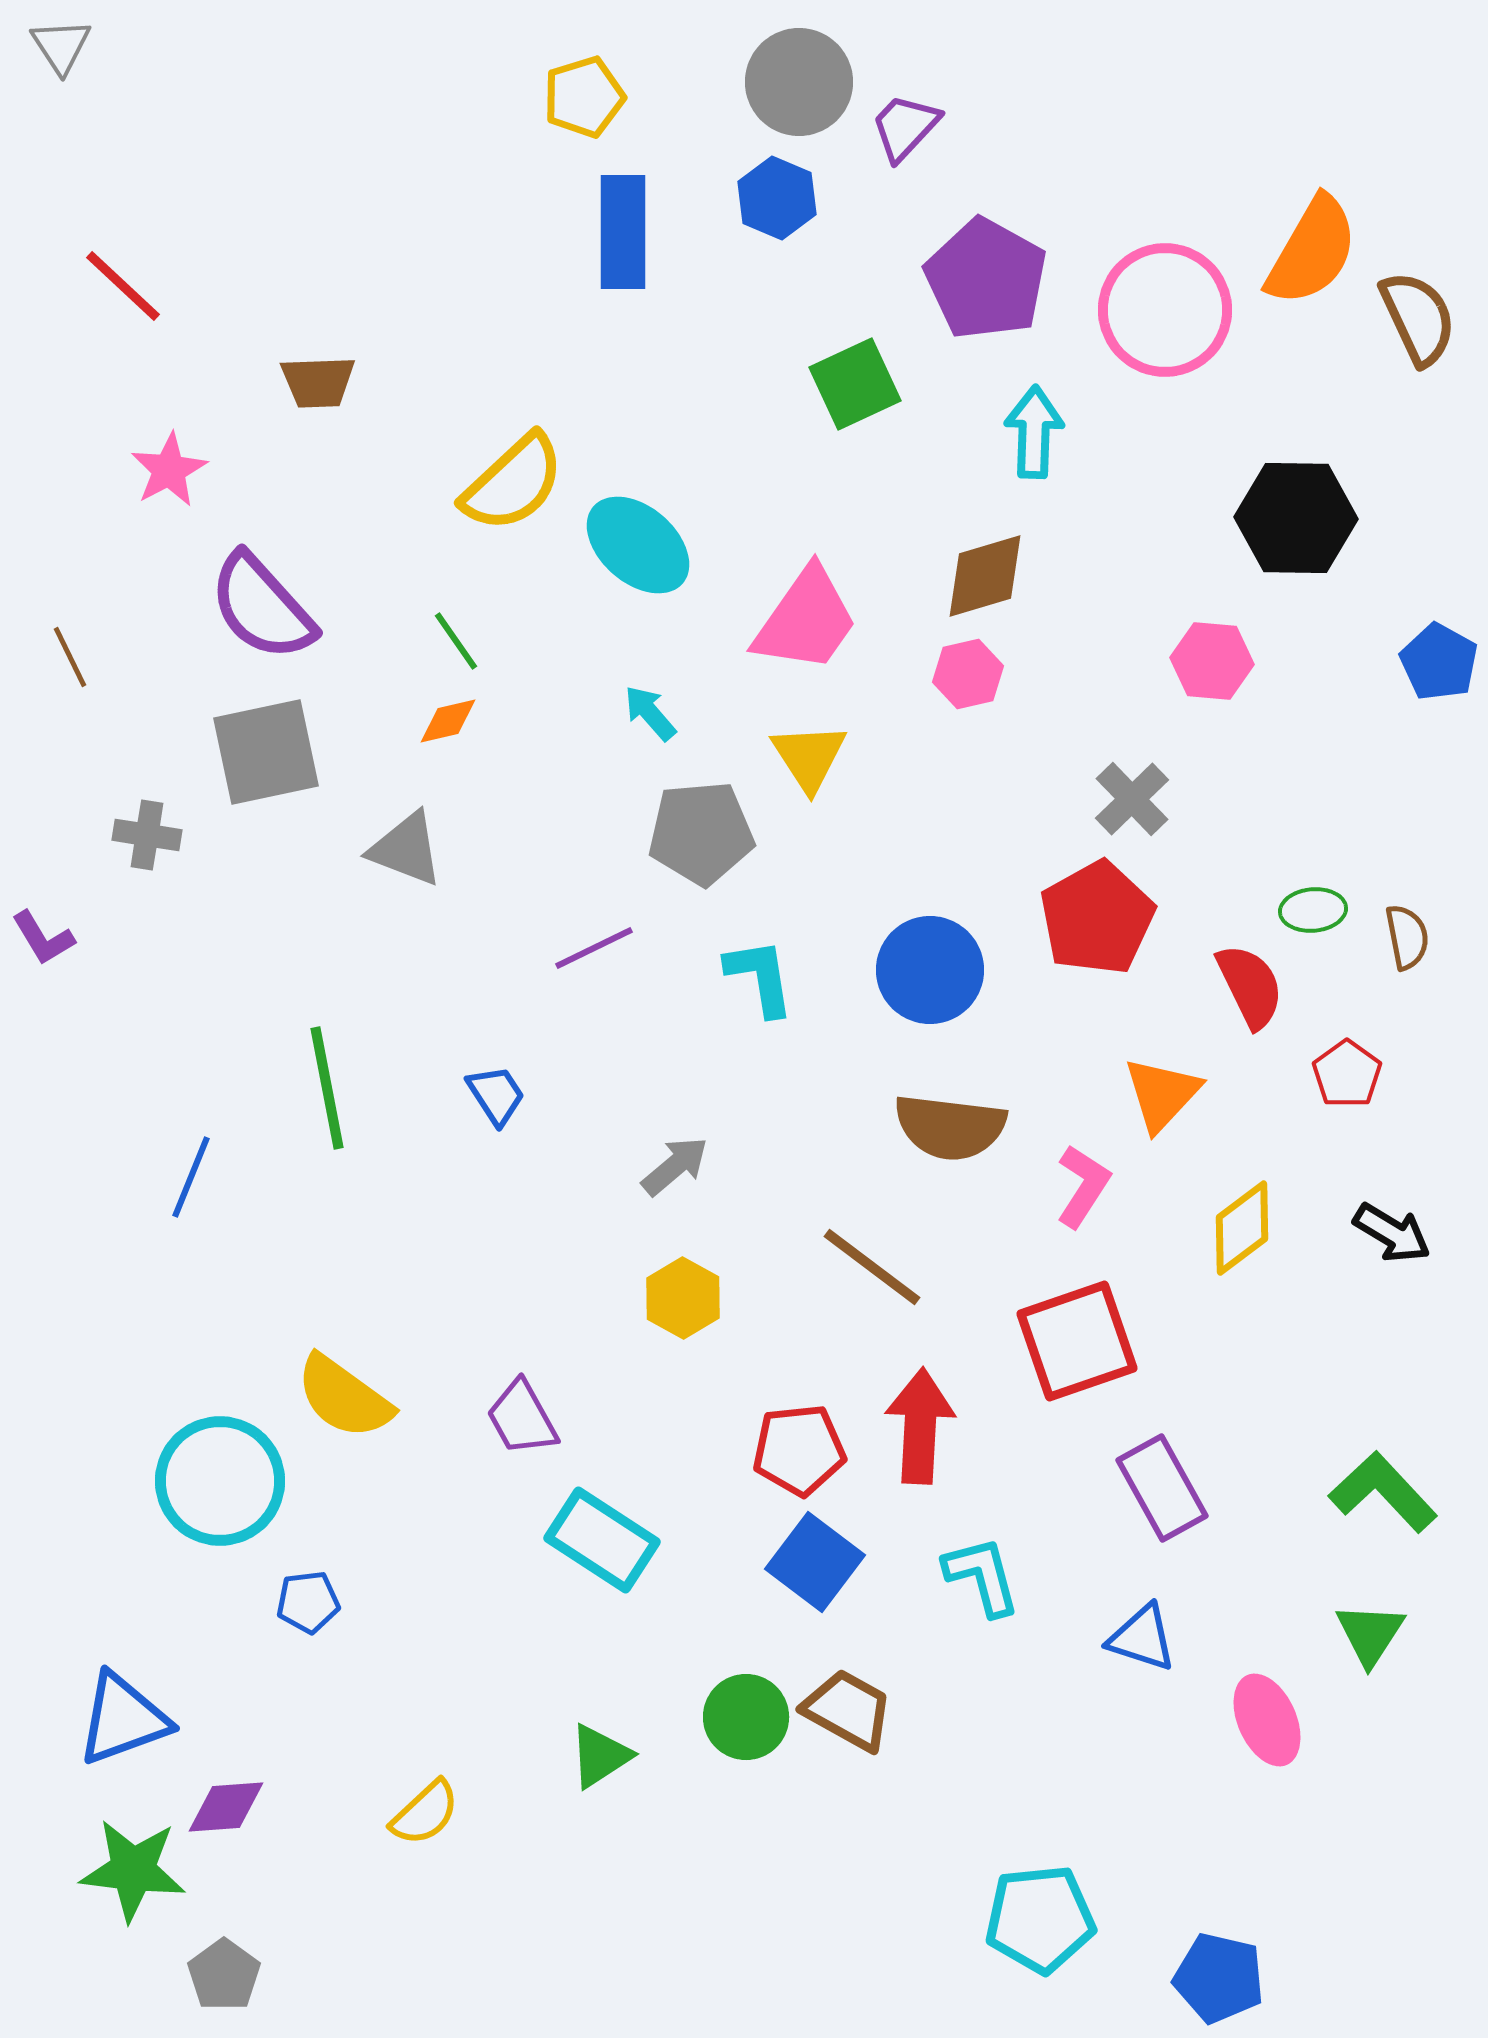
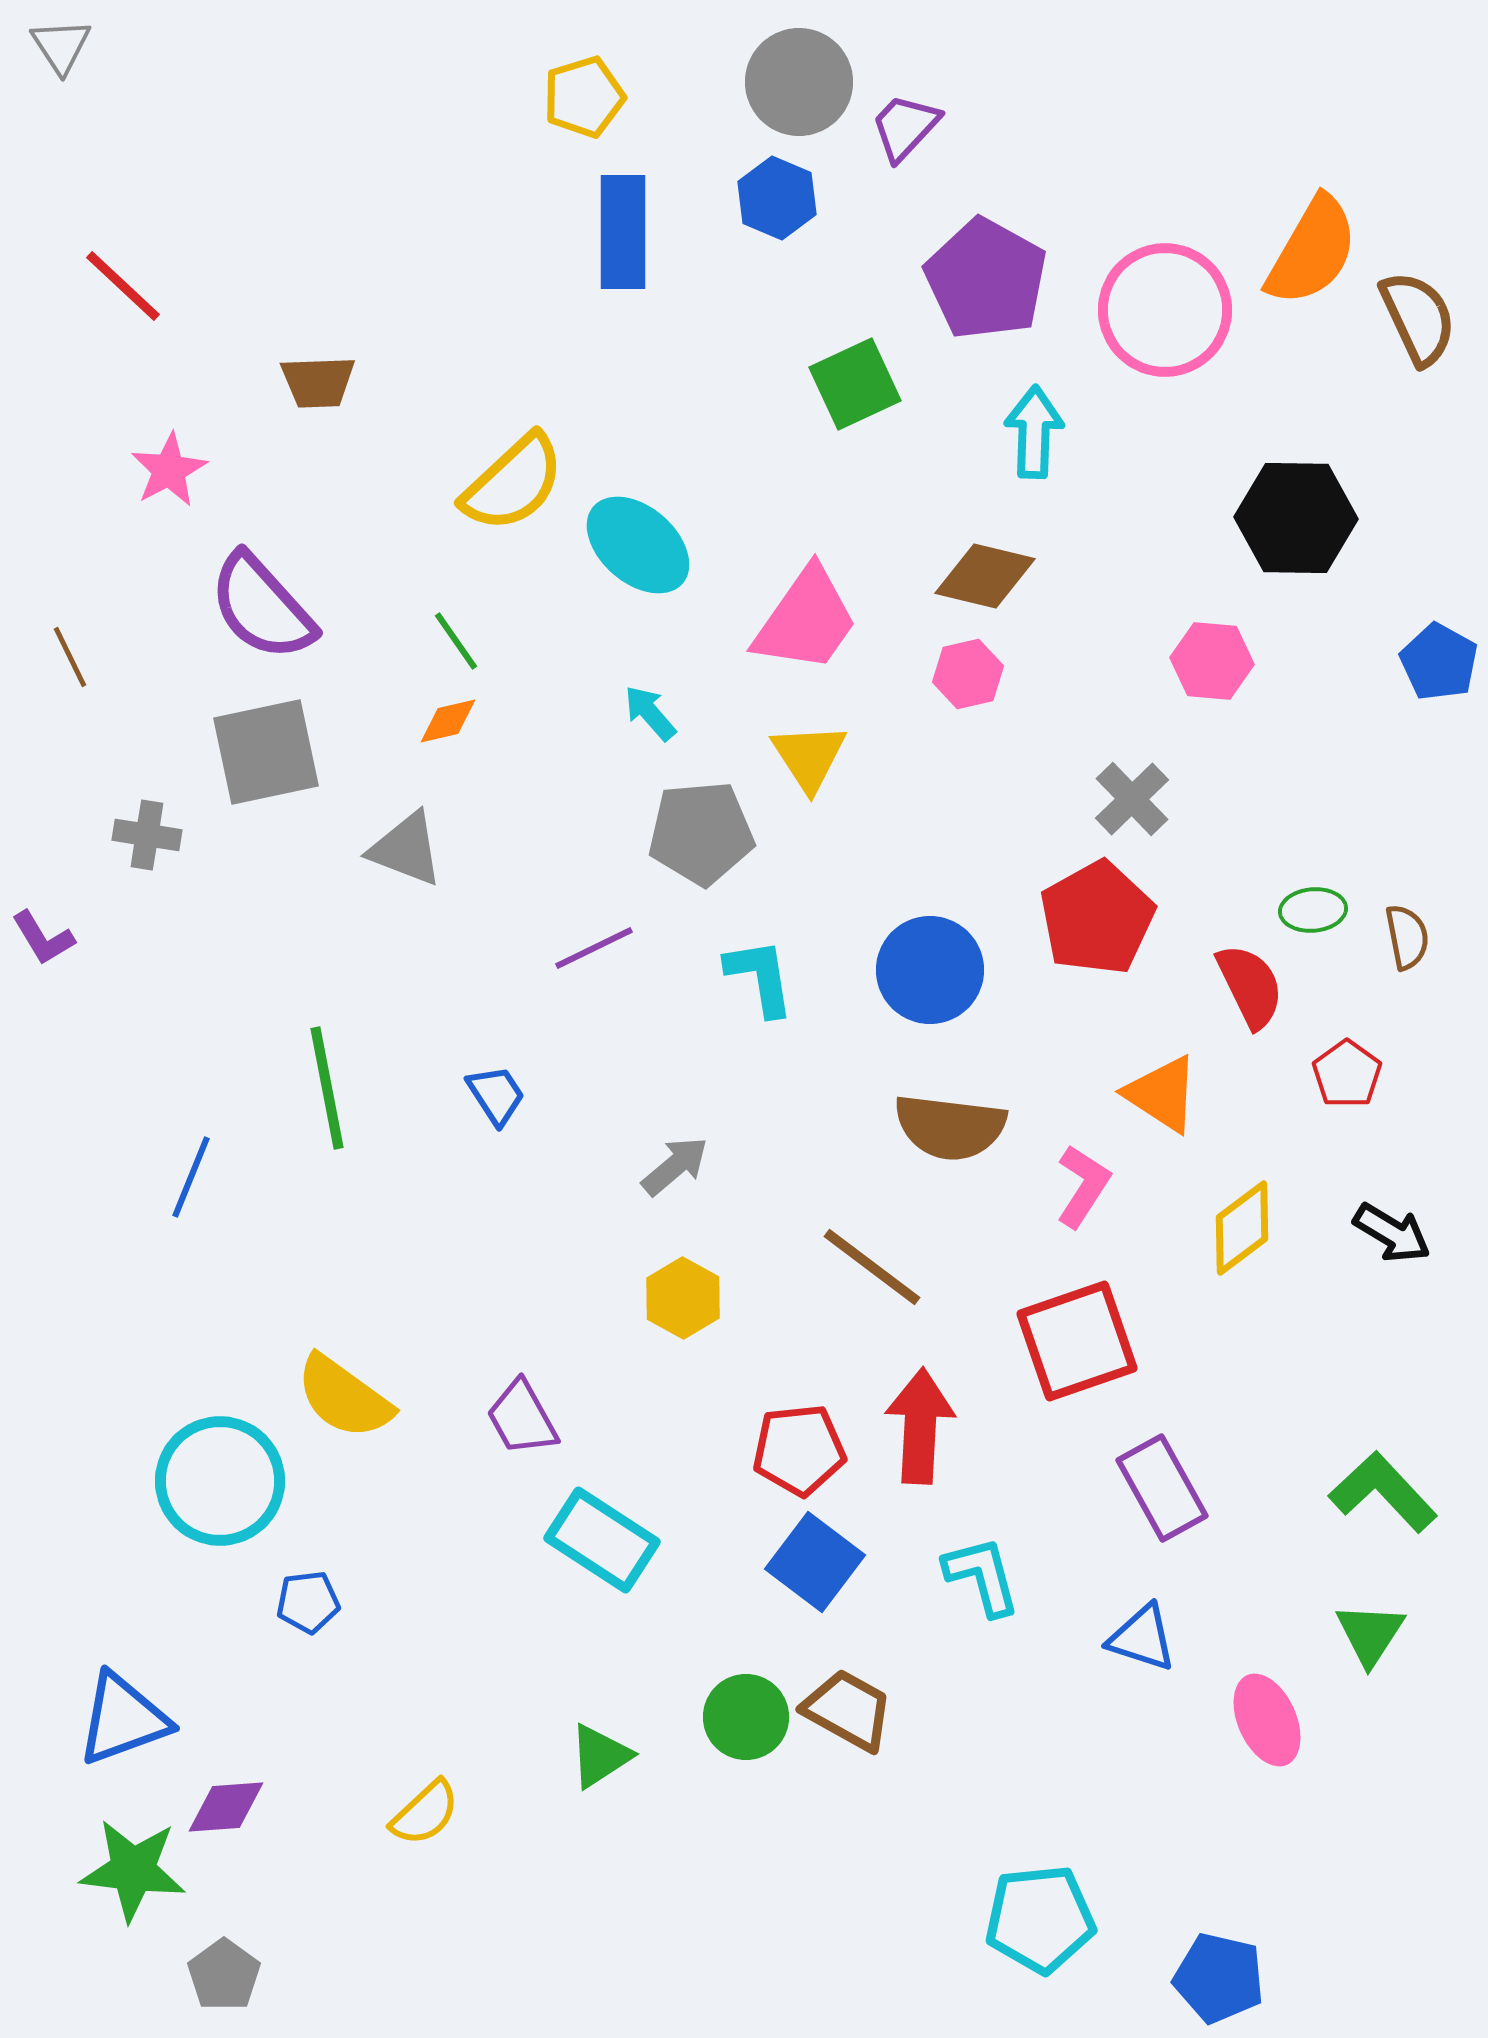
brown diamond at (985, 576): rotated 30 degrees clockwise
orange triangle at (1162, 1094): rotated 40 degrees counterclockwise
